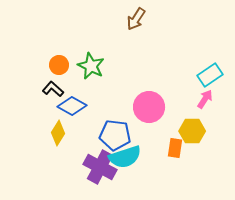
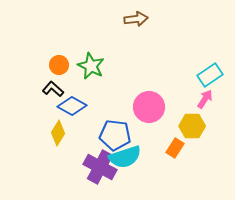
brown arrow: rotated 130 degrees counterclockwise
yellow hexagon: moved 5 px up
orange rectangle: rotated 24 degrees clockwise
